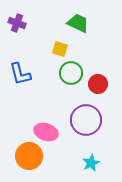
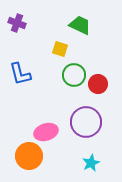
green trapezoid: moved 2 px right, 2 px down
green circle: moved 3 px right, 2 px down
purple circle: moved 2 px down
pink ellipse: rotated 35 degrees counterclockwise
